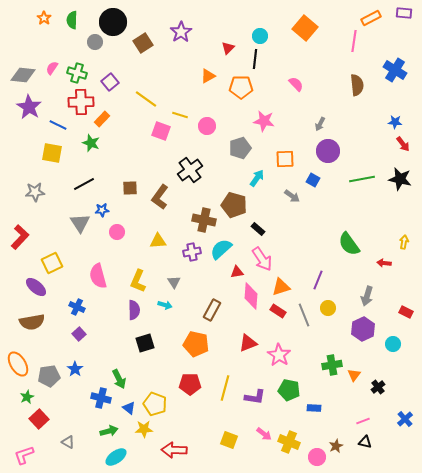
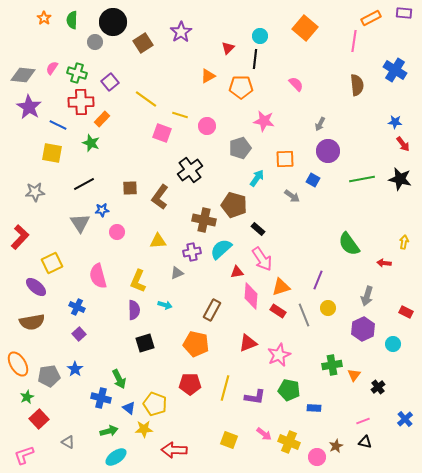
pink square at (161, 131): moved 1 px right, 2 px down
gray triangle at (174, 282): moved 3 px right, 9 px up; rotated 40 degrees clockwise
pink star at (279, 355): rotated 15 degrees clockwise
